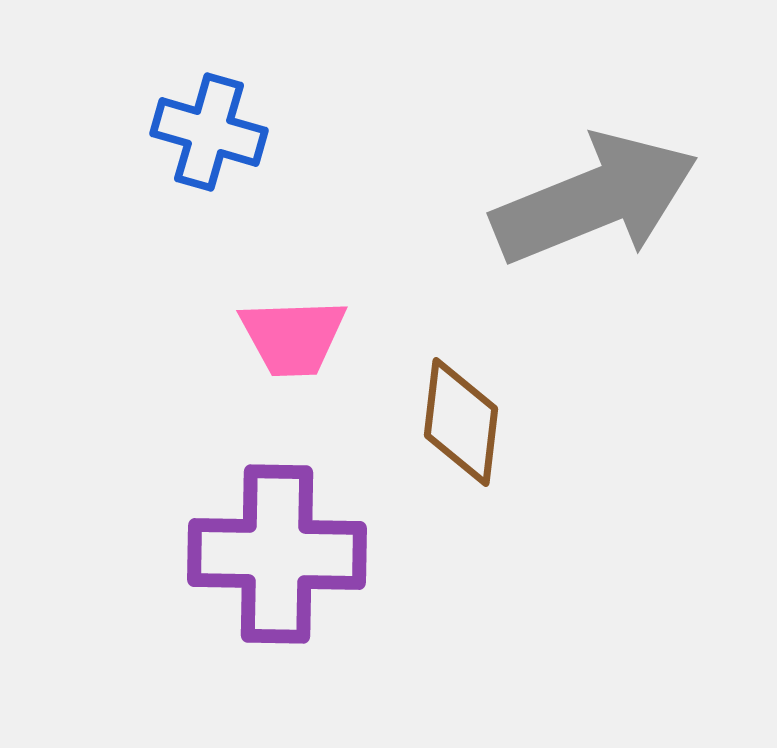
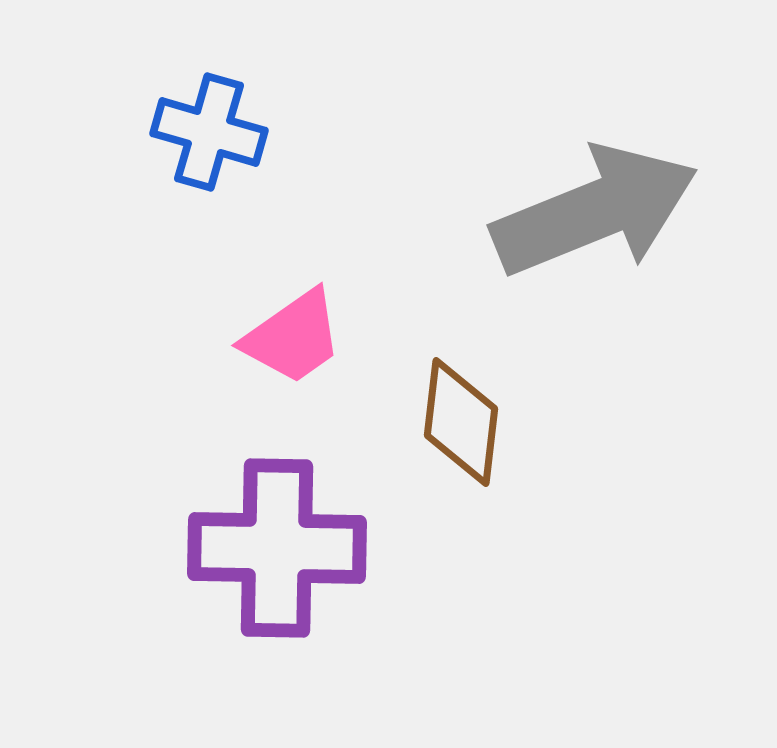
gray arrow: moved 12 px down
pink trapezoid: rotated 33 degrees counterclockwise
purple cross: moved 6 px up
